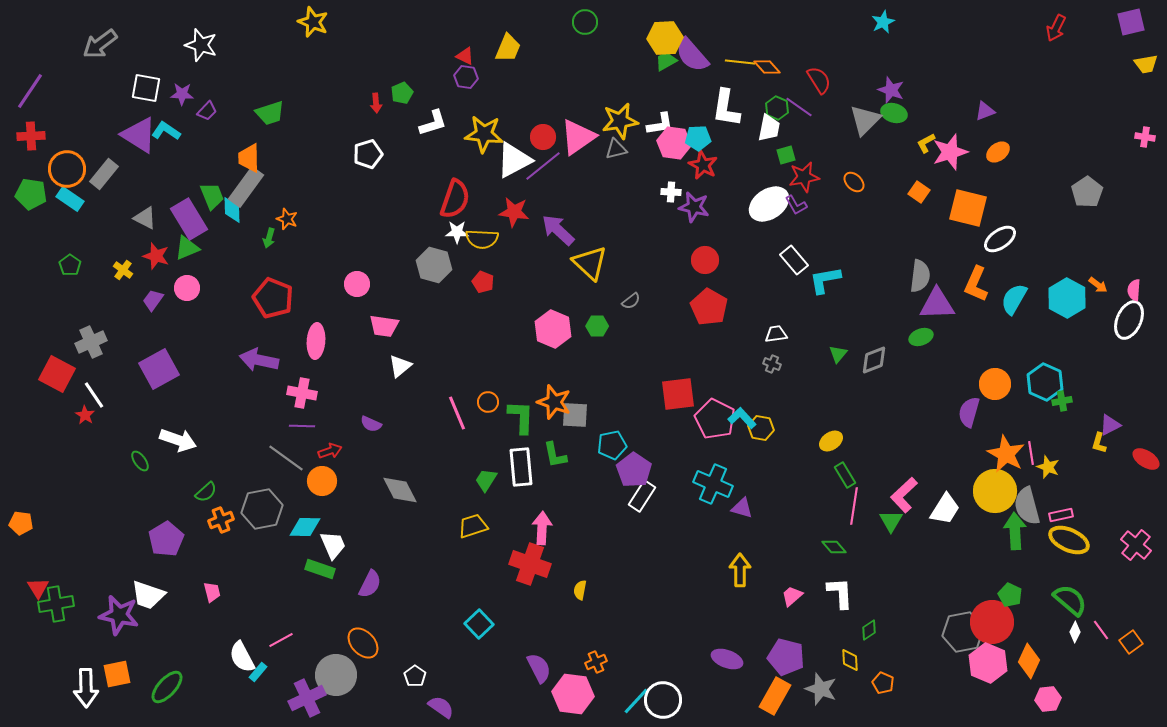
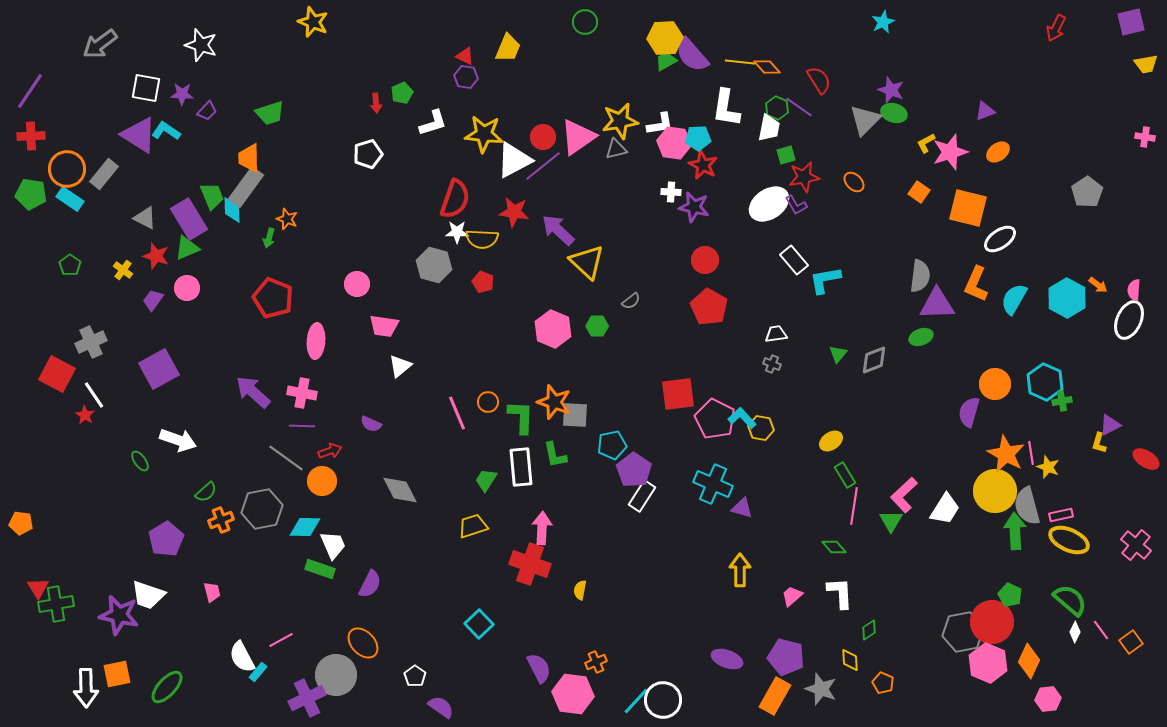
yellow triangle at (590, 263): moved 3 px left, 1 px up
purple arrow at (259, 360): moved 6 px left, 32 px down; rotated 30 degrees clockwise
